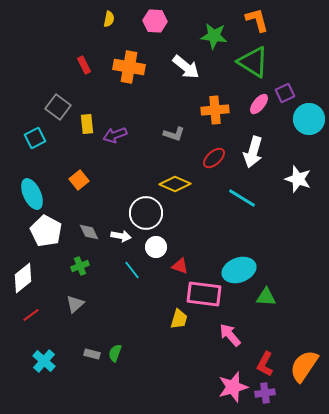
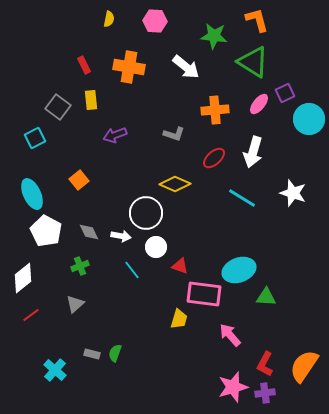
yellow rectangle at (87, 124): moved 4 px right, 24 px up
white star at (298, 179): moved 5 px left, 14 px down
cyan cross at (44, 361): moved 11 px right, 9 px down
